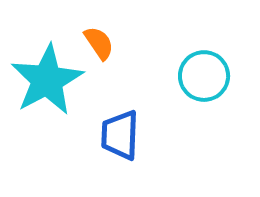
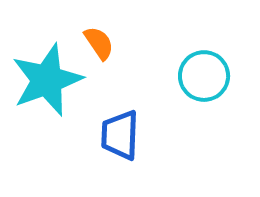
cyan star: rotated 8 degrees clockwise
